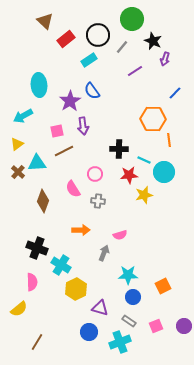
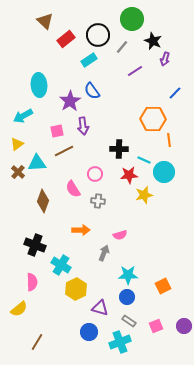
black cross at (37, 248): moved 2 px left, 3 px up
blue circle at (133, 297): moved 6 px left
